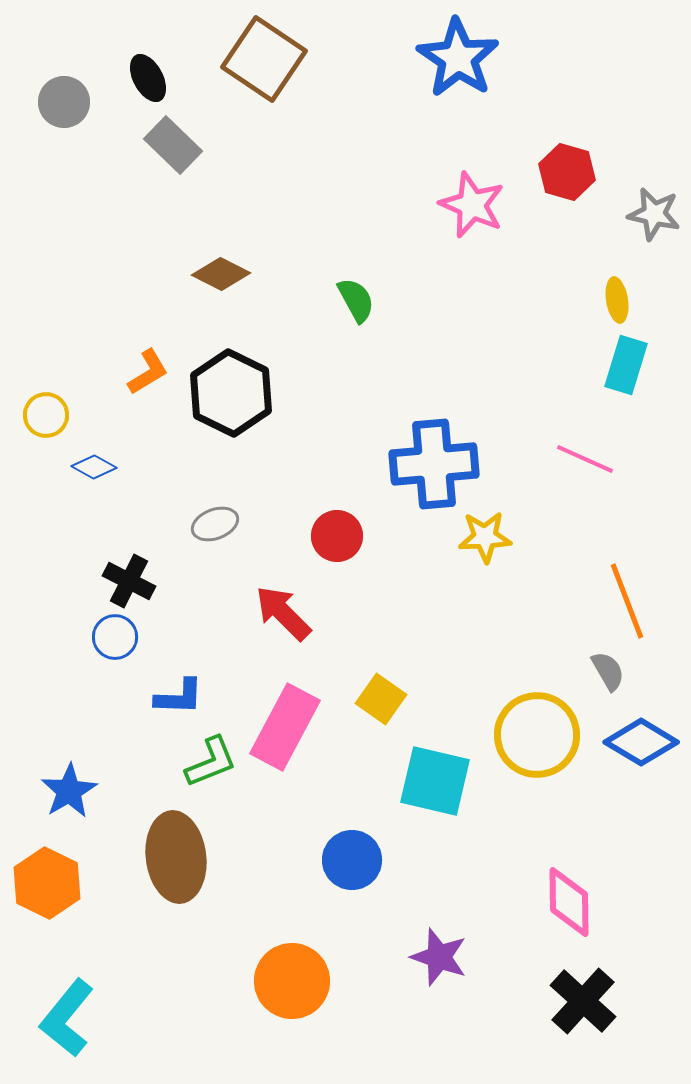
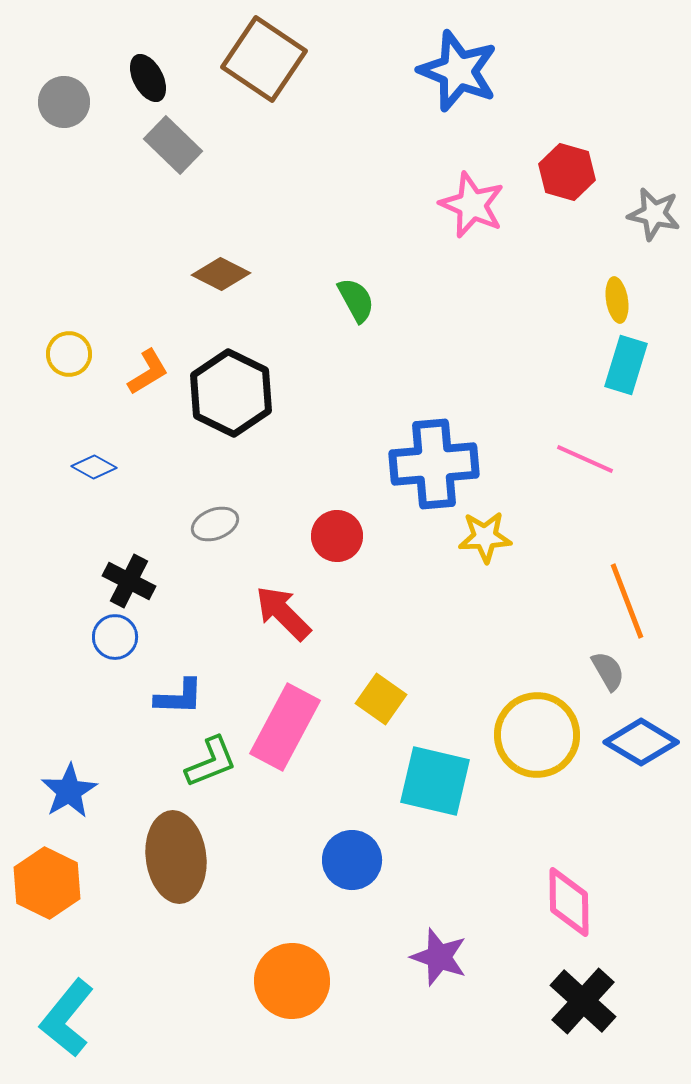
blue star at (458, 58): moved 13 px down; rotated 12 degrees counterclockwise
yellow circle at (46, 415): moved 23 px right, 61 px up
